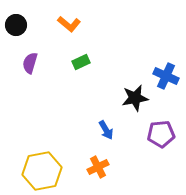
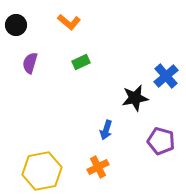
orange L-shape: moved 2 px up
blue cross: rotated 25 degrees clockwise
blue arrow: rotated 48 degrees clockwise
purple pentagon: moved 7 px down; rotated 20 degrees clockwise
